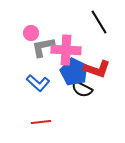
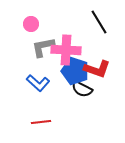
pink circle: moved 9 px up
blue pentagon: moved 1 px right, 1 px up; rotated 8 degrees counterclockwise
